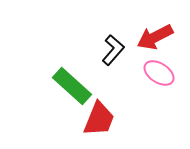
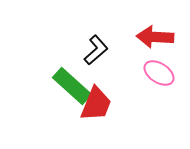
red arrow: rotated 30 degrees clockwise
black L-shape: moved 17 px left; rotated 8 degrees clockwise
red trapezoid: moved 3 px left, 15 px up
